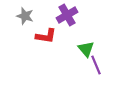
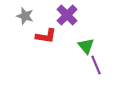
purple cross: rotated 15 degrees counterclockwise
green triangle: moved 3 px up
